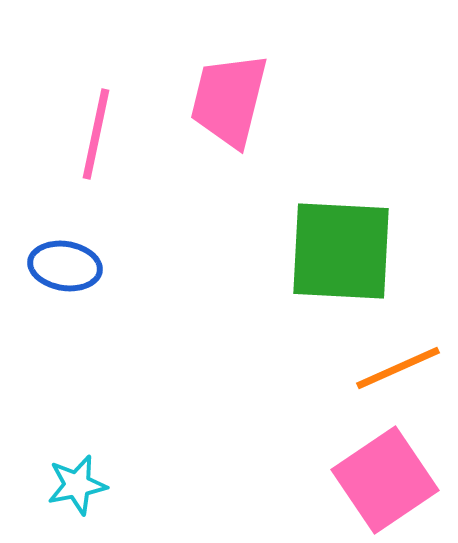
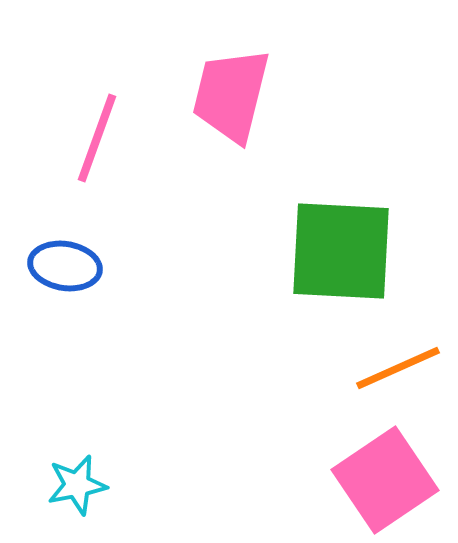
pink trapezoid: moved 2 px right, 5 px up
pink line: moved 1 px right, 4 px down; rotated 8 degrees clockwise
